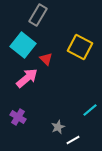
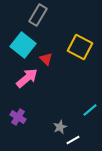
gray star: moved 2 px right
